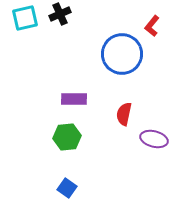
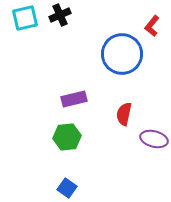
black cross: moved 1 px down
purple rectangle: rotated 15 degrees counterclockwise
